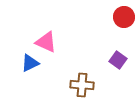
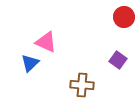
blue triangle: rotated 18 degrees counterclockwise
